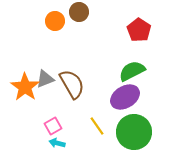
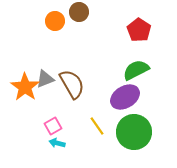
green semicircle: moved 4 px right, 1 px up
